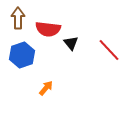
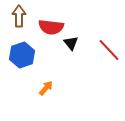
brown arrow: moved 1 px right, 2 px up
red semicircle: moved 3 px right, 2 px up
